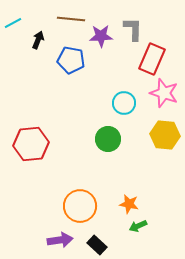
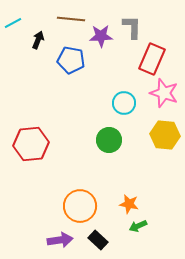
gray L-shape: moved 1 px left, 2 px up
green circle: moved 1 px right, 1 px down
black rectangle: moved 1 px right, 5 px up
